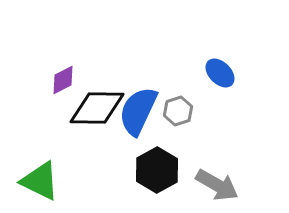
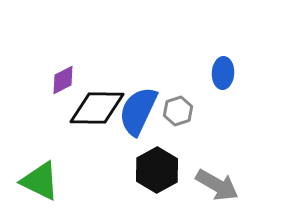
blue ellipse: moved 3 px right; rotated 48 degrees clockwise
